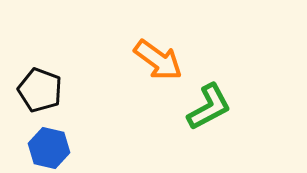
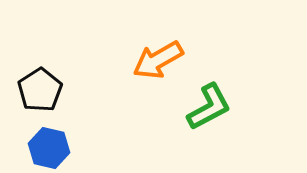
orange arrow: rotated 114 degrees clockwise
black pentagon: rotated 18 degrees clockwise
